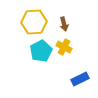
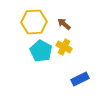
brown arrow: rotated 144 degrees clockwise
cyan pentagon: rotated 15 degrees counterclockwise
